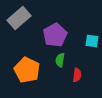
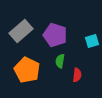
gray rectangle: moved 2 px right, 13 px down
purple pentagon: rotated 25 degrees counterclockwise
cyan square: rotated 24 degrees counterclockwise
green semicircle: moved 1 px down
